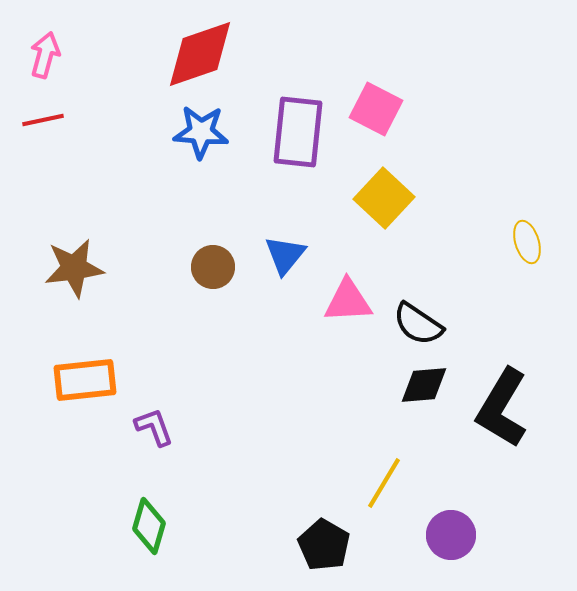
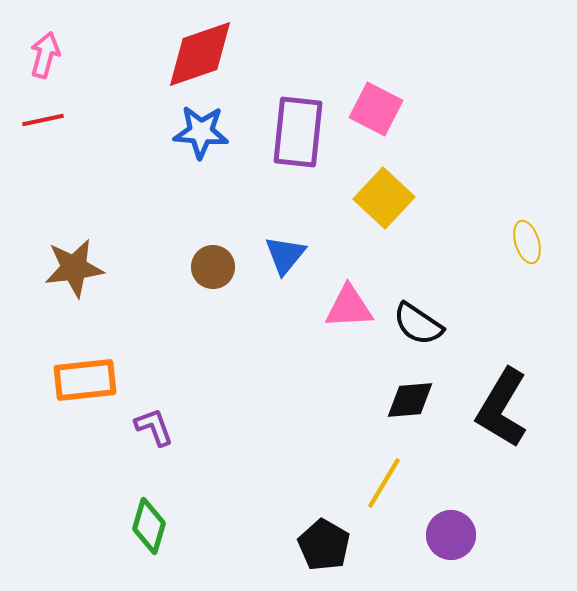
pink triangle: moved 1 px right, 6 px down
black diamond: moved 14 px left, 15 px down
